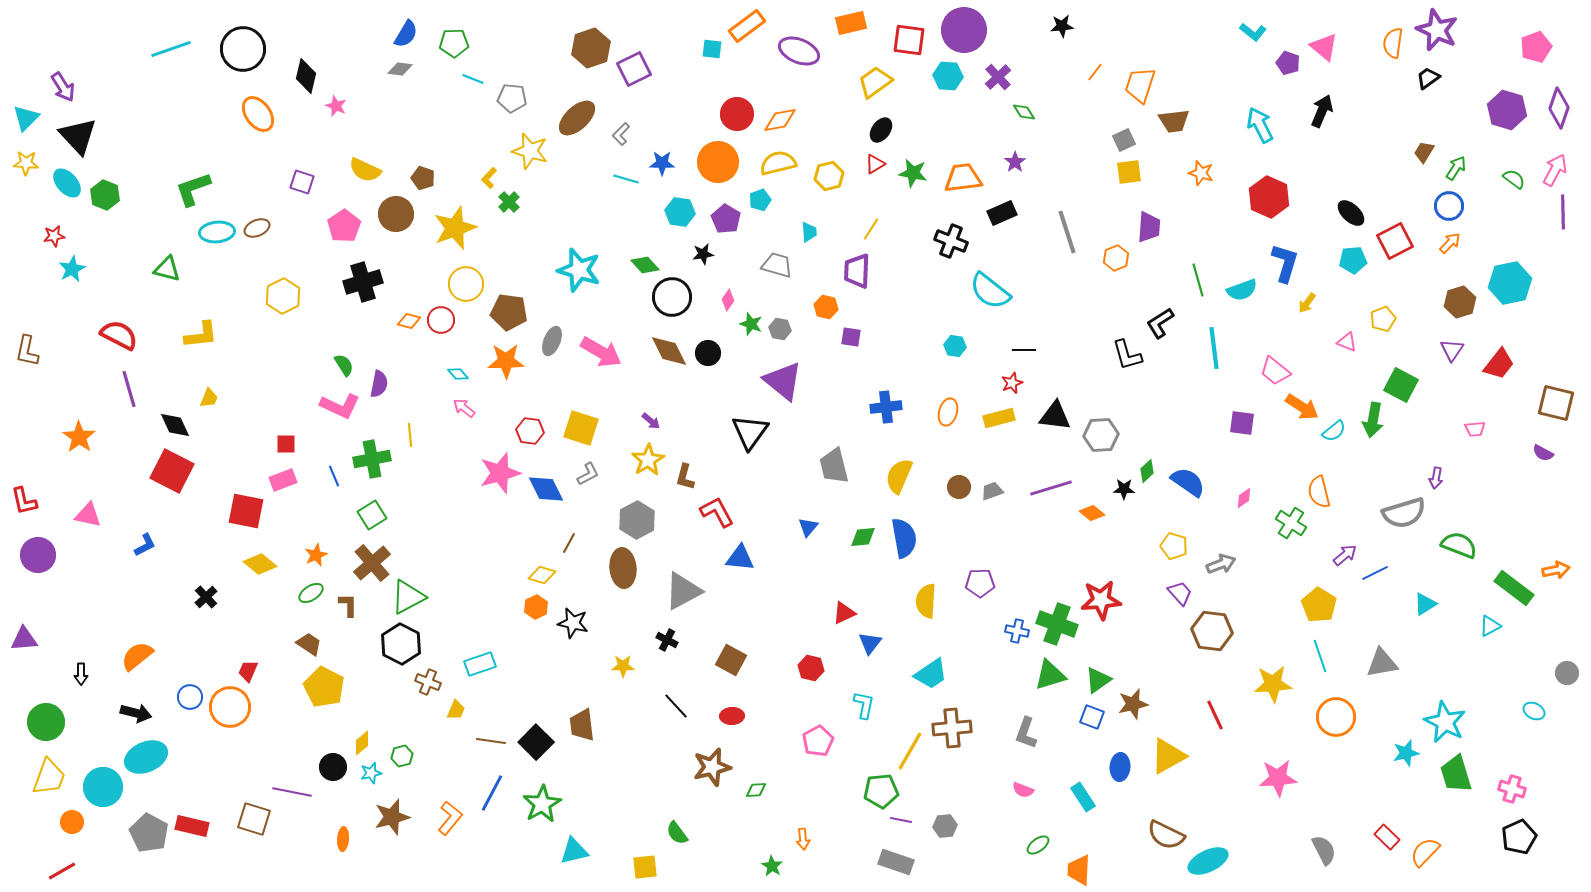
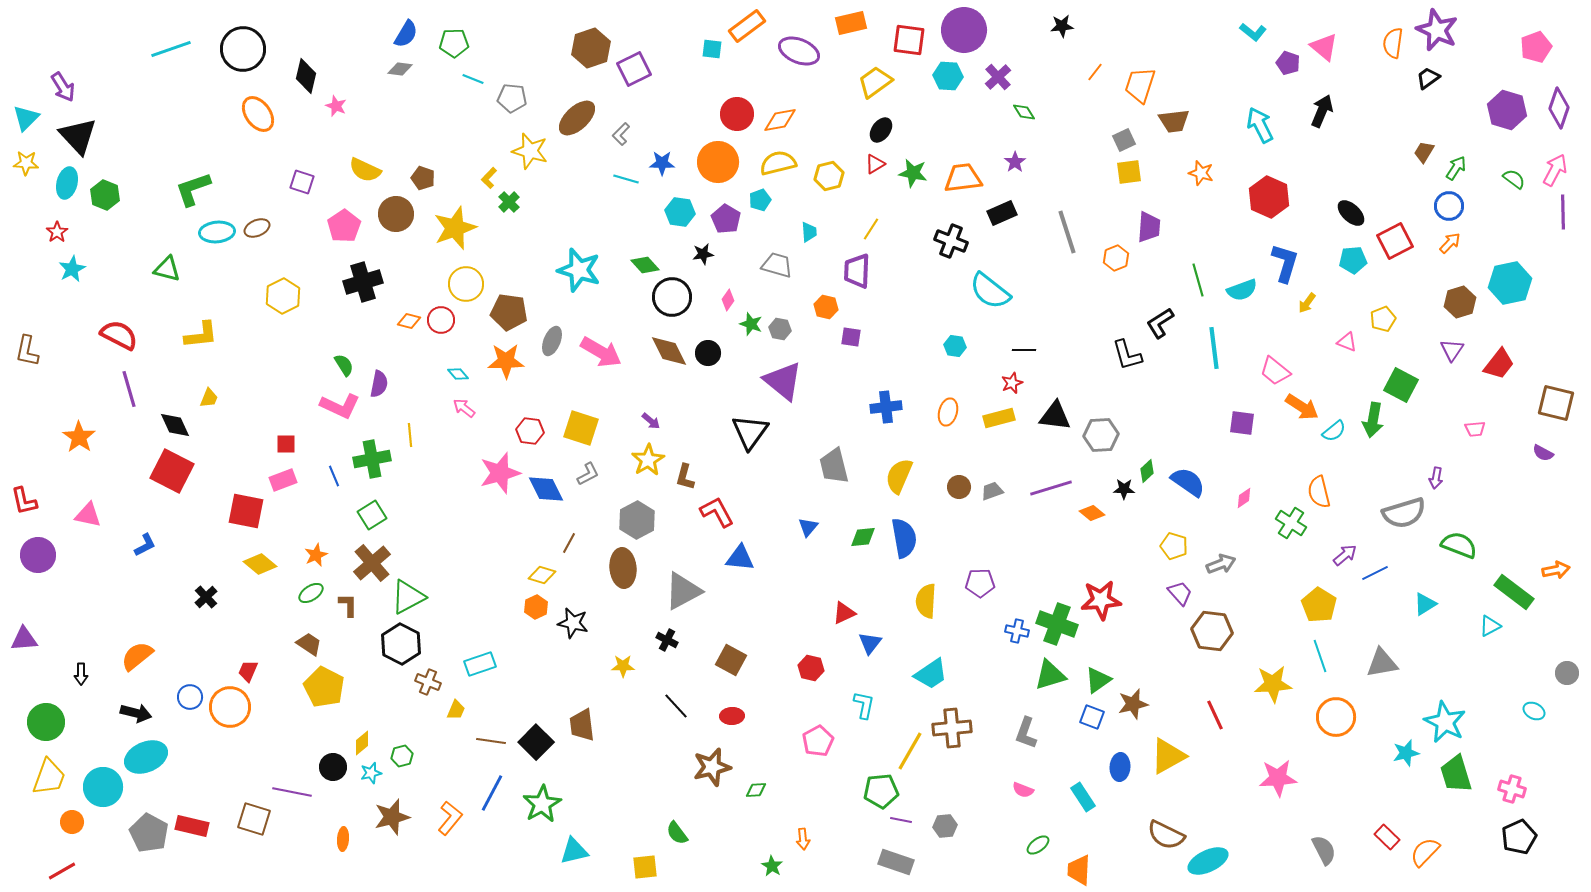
cyan ellipse at (67, 183): rotated 56 degrees clockwise
red star at (54, 236): moved 3 px right, 4 px up; rotated 25 degrees counterclockwise
green rectangle at (1514, 588): moved 4 px down
